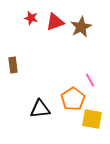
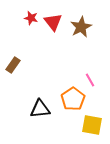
red triangle: moved 2 px left; rotated 48 degrees counterclockwise
brown rectangle: rotated 42 degrees clockwise
yellow square: moved 6 px down
